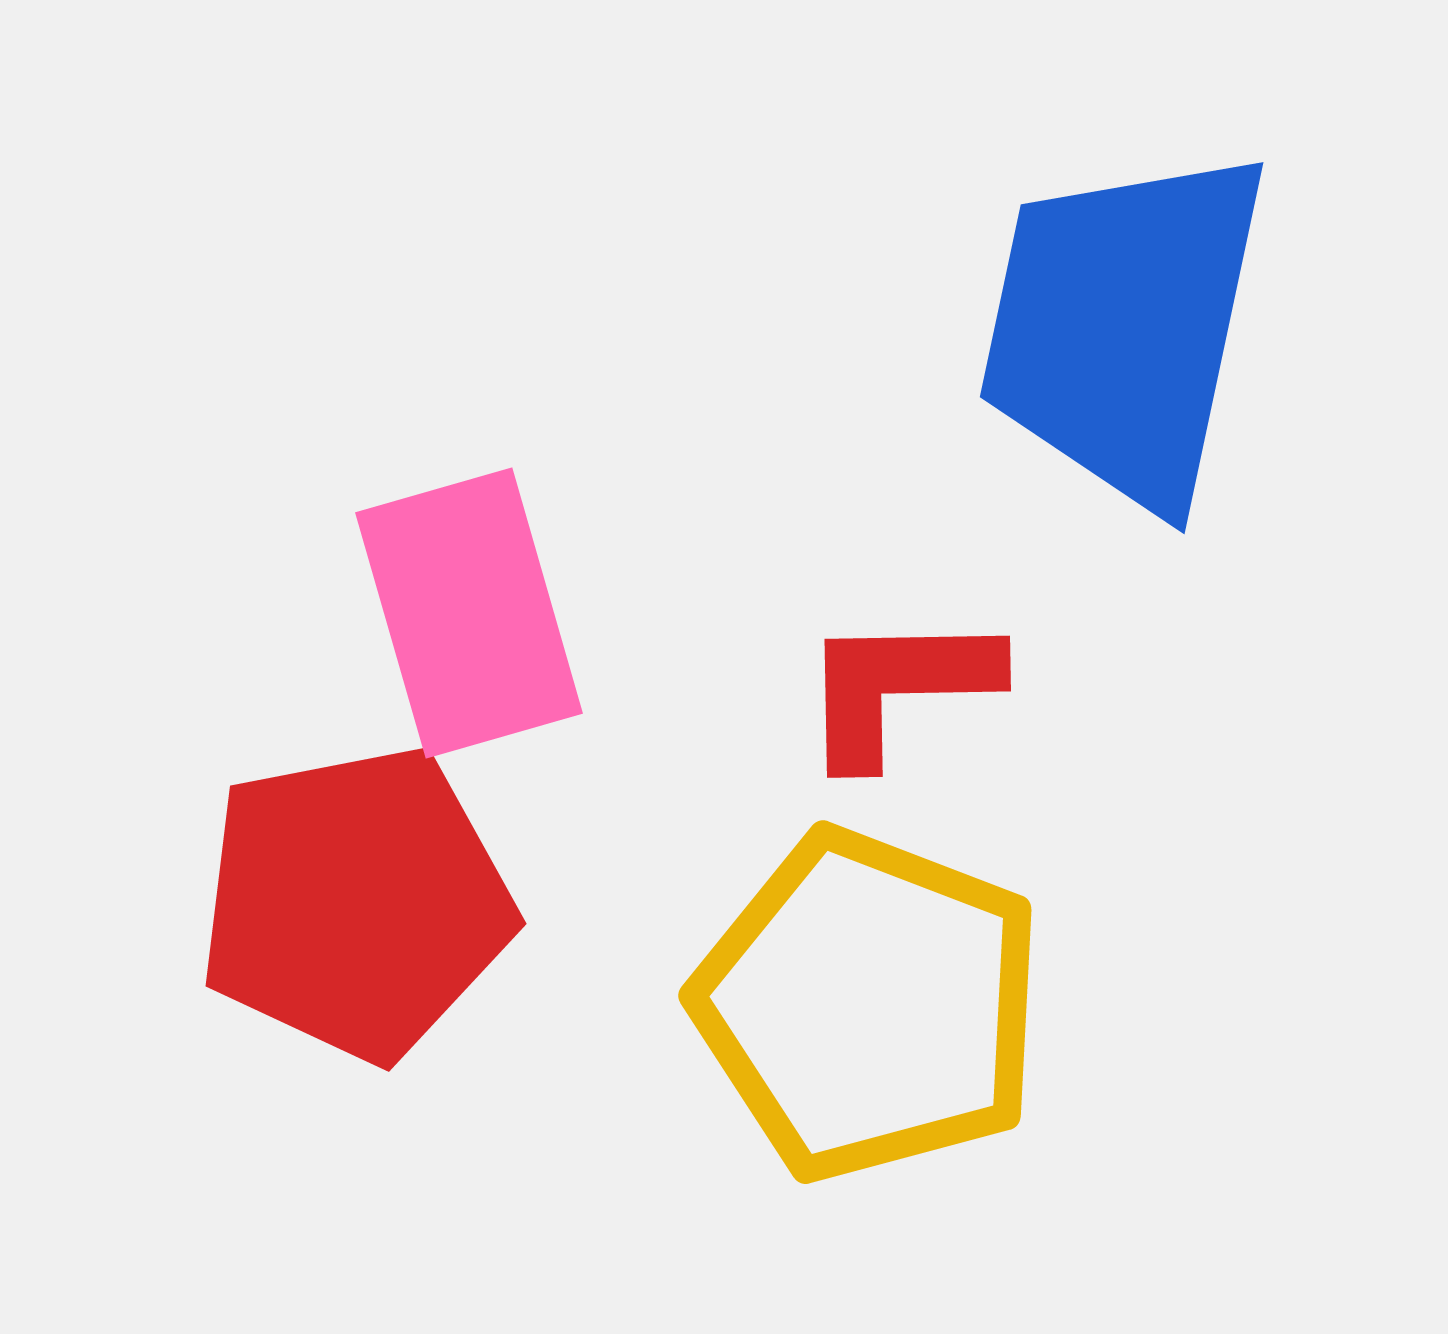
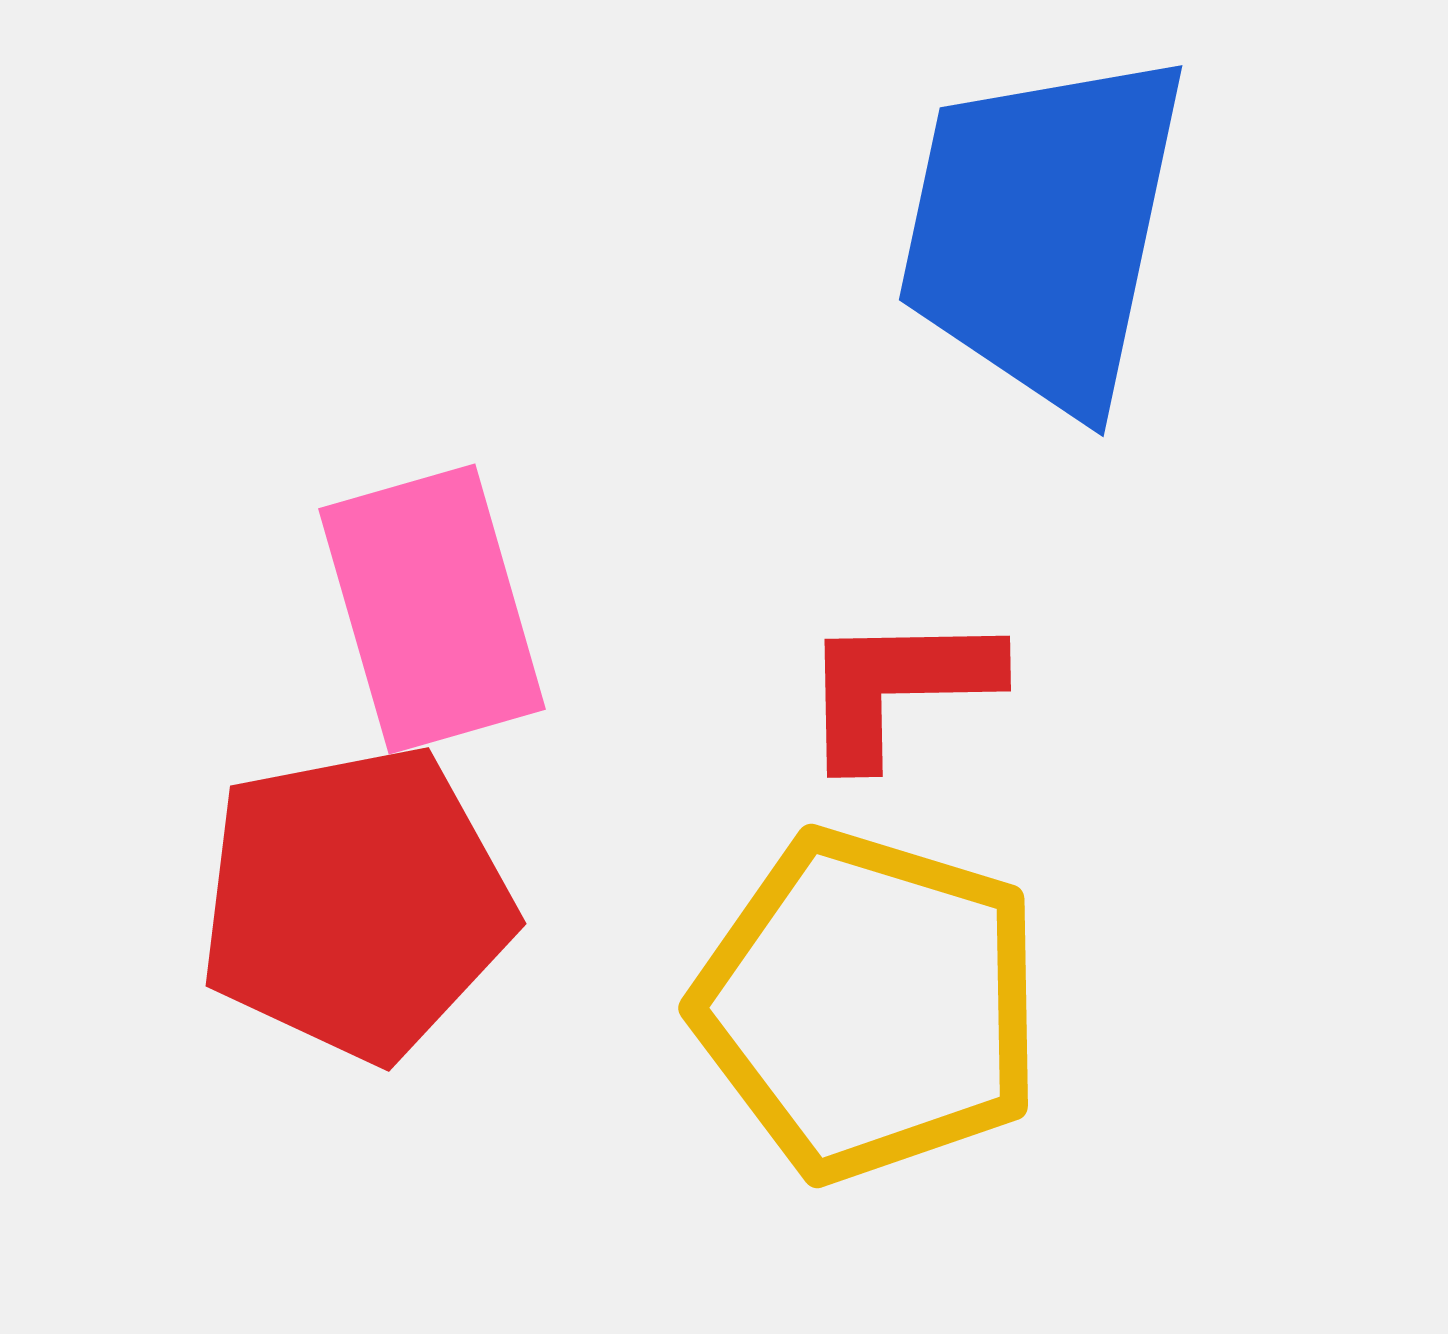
blue trapezoid: moved 81 px left, 97 px up
pink rectangle: moved 37 px left, 4 px up
yellow pentagon: rotated 4 degrees counterclockwise
